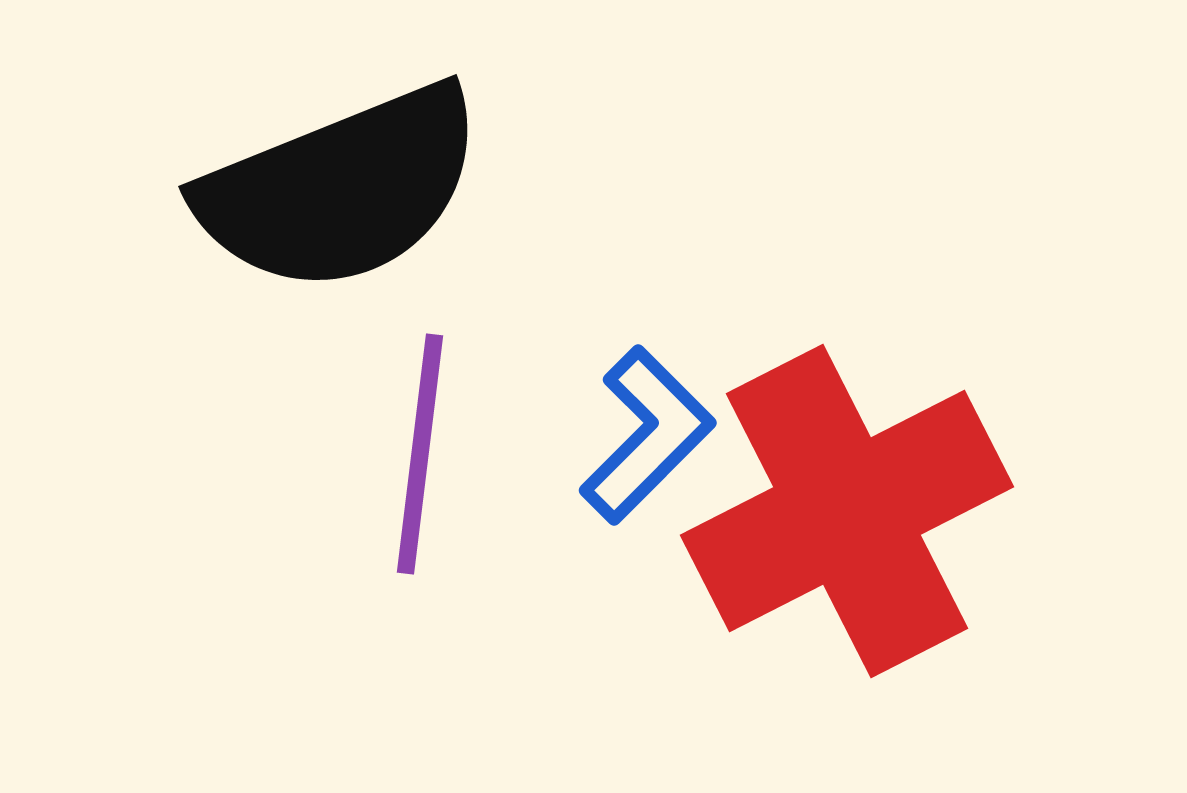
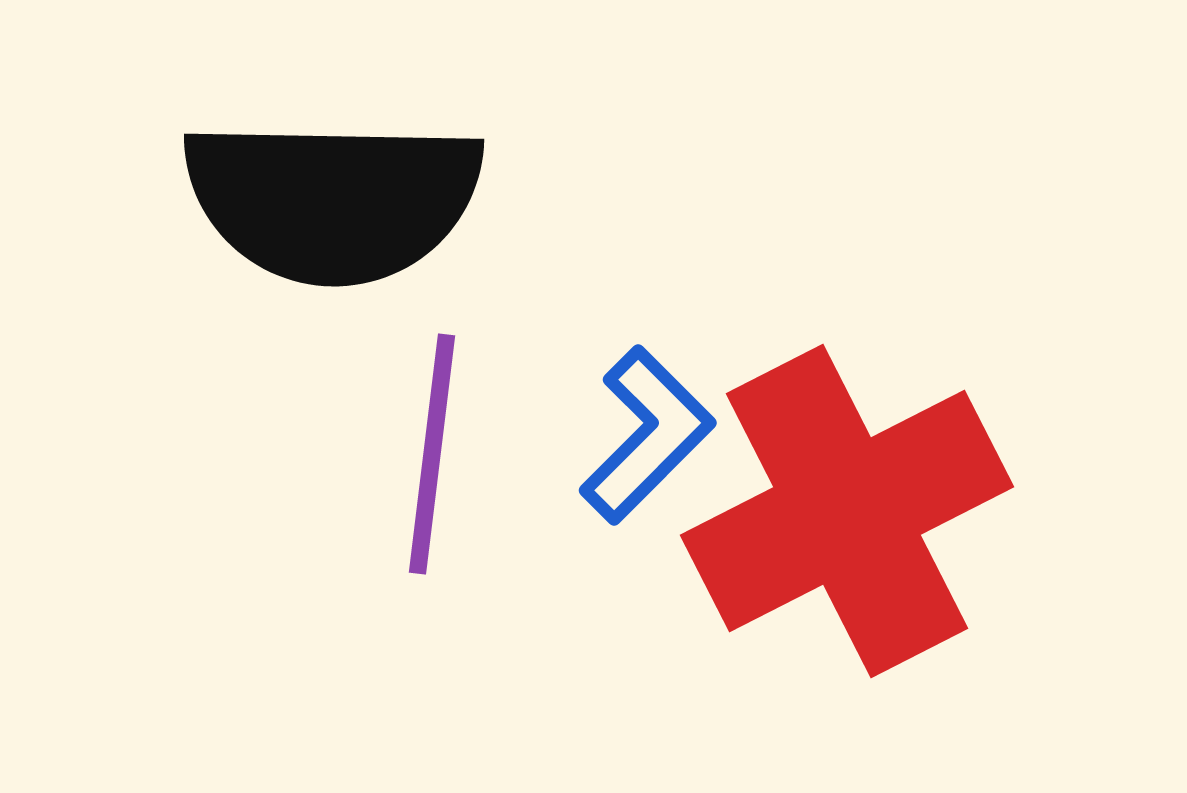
black semicircle: moved 8 px left, 11 px down; rotated 23 degrees clockwise
purple line: moved 12 px right
